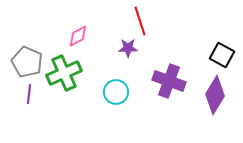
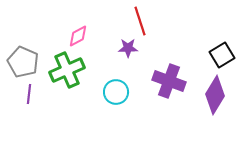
black square: rotated 30 degrees clockwise
gray pentagon: moved 4 px left
green cross: moved 3 px right, 3 px up
